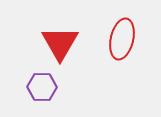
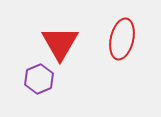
purple hexagon: moved 3 px left, 8 px up; rotated 24 degrees counterclockwise
